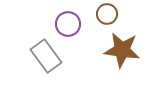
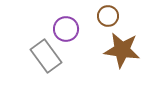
brown circle: moved 1 px right, 2 px down
purple circle: moved 2 px left, 5 px down
